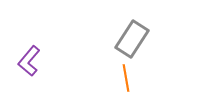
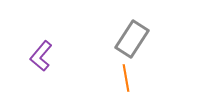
purple L-shape: moved 12 px right, 5 px up
